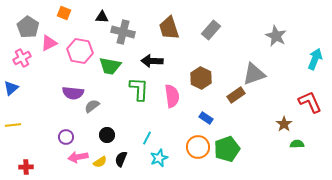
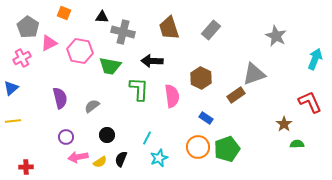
purple semicircle: moved 13 px left, 5 px down; rotated 110 degrees counterclockwise
yellow line: moved 4 px up
